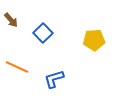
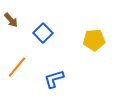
orange line: rotated 75 degrees counterclockwise
